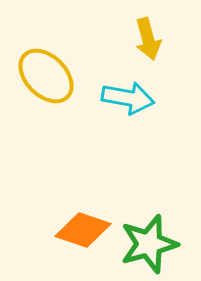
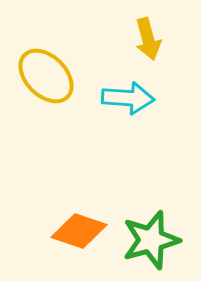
cyan arrow: rotated 6 degrees counterclockwise
orange diamond: moved 4 px left, 1 px down
green star: moved 2 px right, 4 px up
